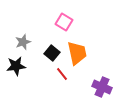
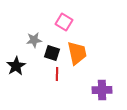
gray star: moved 11 px right, 2 px up; rotated 14 degrees clockwise
black square: rotated 21 degrees counterclockwise
black star: rotated 24 degrees counterclockwise
red line: moved 5 px left; rotated 40 degrees clockwise
purple cross: moved 3 px down; rotated 24 degrees counterclockwise
